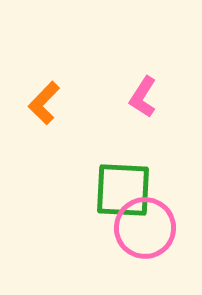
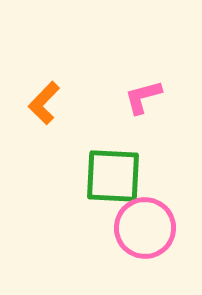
pink L-shape: rotated 42 degrees clockwise
green square: moved 10 px left, 14 px up
